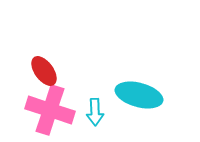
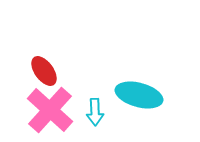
pink cross: rotated 24 degrees clockwise
